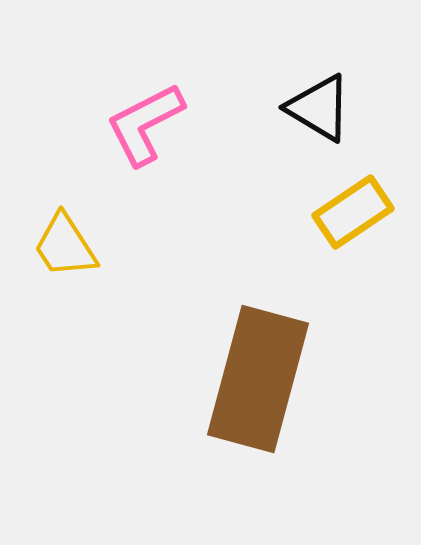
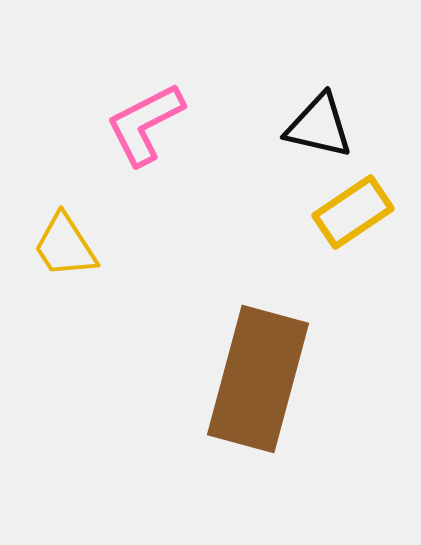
black triangle: moved 18 px down; rotated 18 degrees counterclockwise
